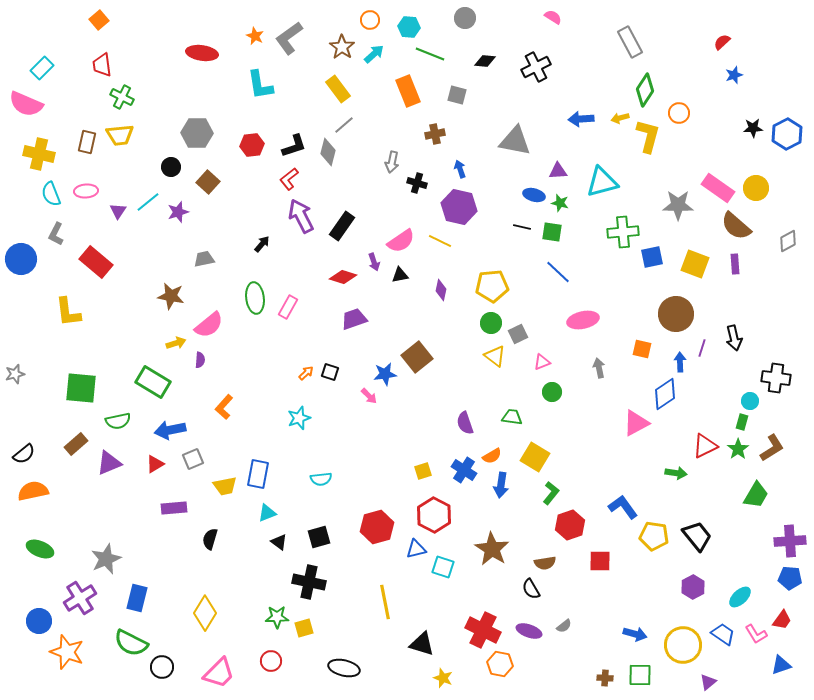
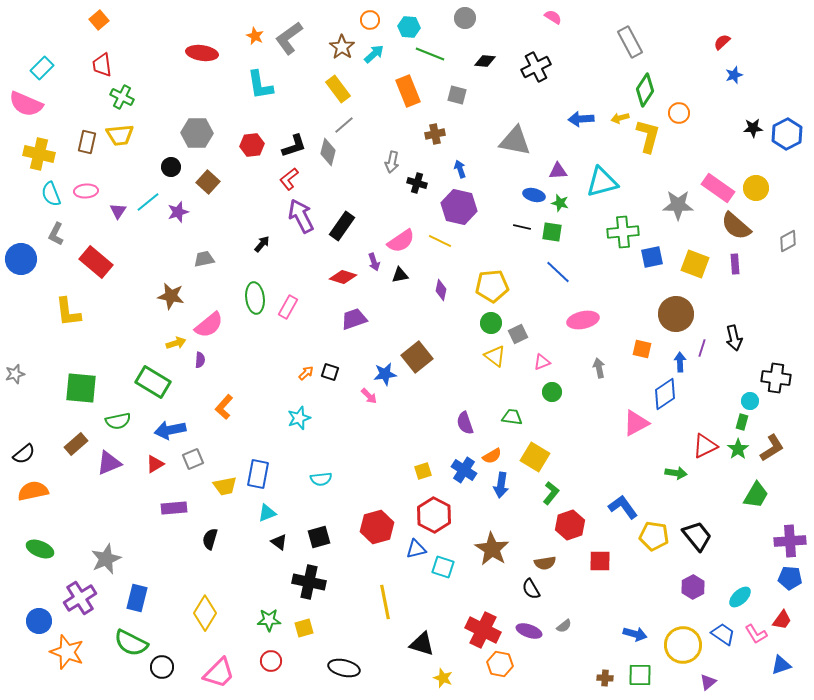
green star at (277, 617): moved 8 px left, 3 px down
